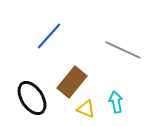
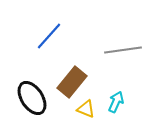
gray line: rotated 33 degrees counterclockwise
cyan arrow: rotated 35 degrees clockwise
